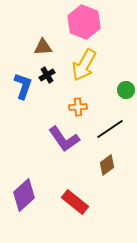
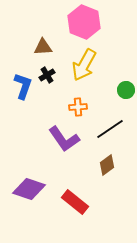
purple diamond: moved 5 px right, 6 px up; rotated 60 degrees clockwise
